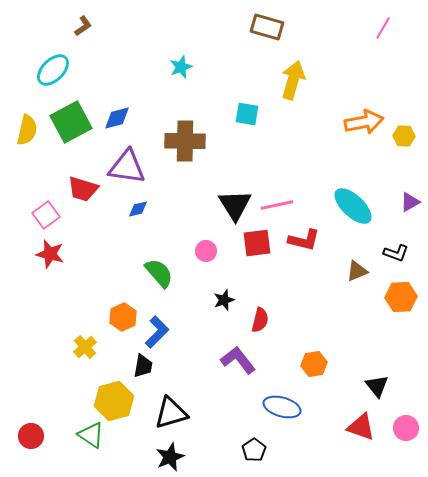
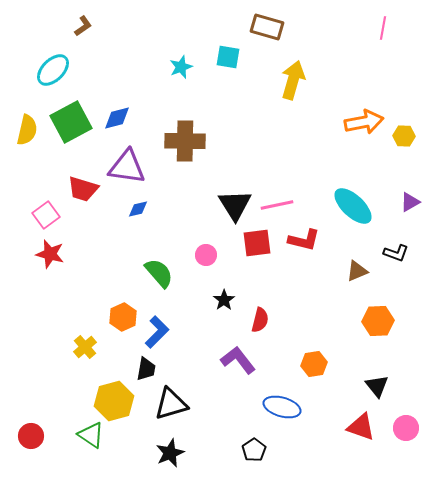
pink line at (383, 28): rotated 20 degrees counterclockwise
cyan square at (247, 114): moved 19 px left, 57 px up
pink circle at (206, 251): moved 4 px down
orange hexagon at (401, 297): moved 23 px left, 24 px down
black star at (224, 300): rotated 15 degrees counterclockwise
black trapezoid at (143, 366): moved 3 px right, 3 px down
black triangle at (171, 413): moved 9 px up
black star at (170, 457): moved 4 px up
